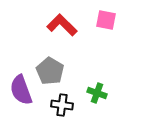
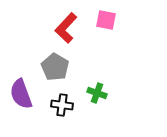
red L-shape: moved 4 px right, 3 px down; rotated 92 degrees counterclockwise
gray pentagon: moved 5 px right, 4 px up
purple semicircle: moved 4 px down
